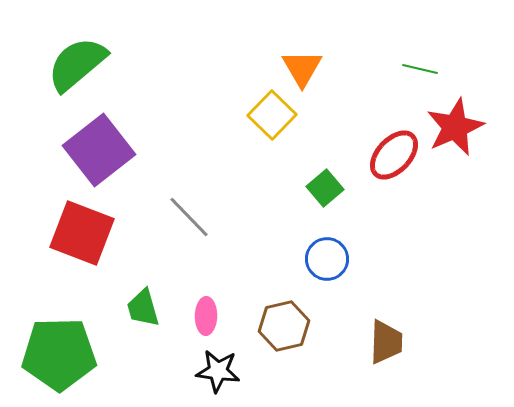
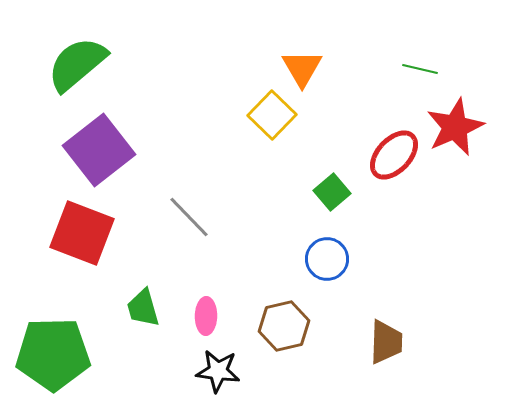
green square: moved 7 px right, 4 px down
green pentagon: moved 6 px left
